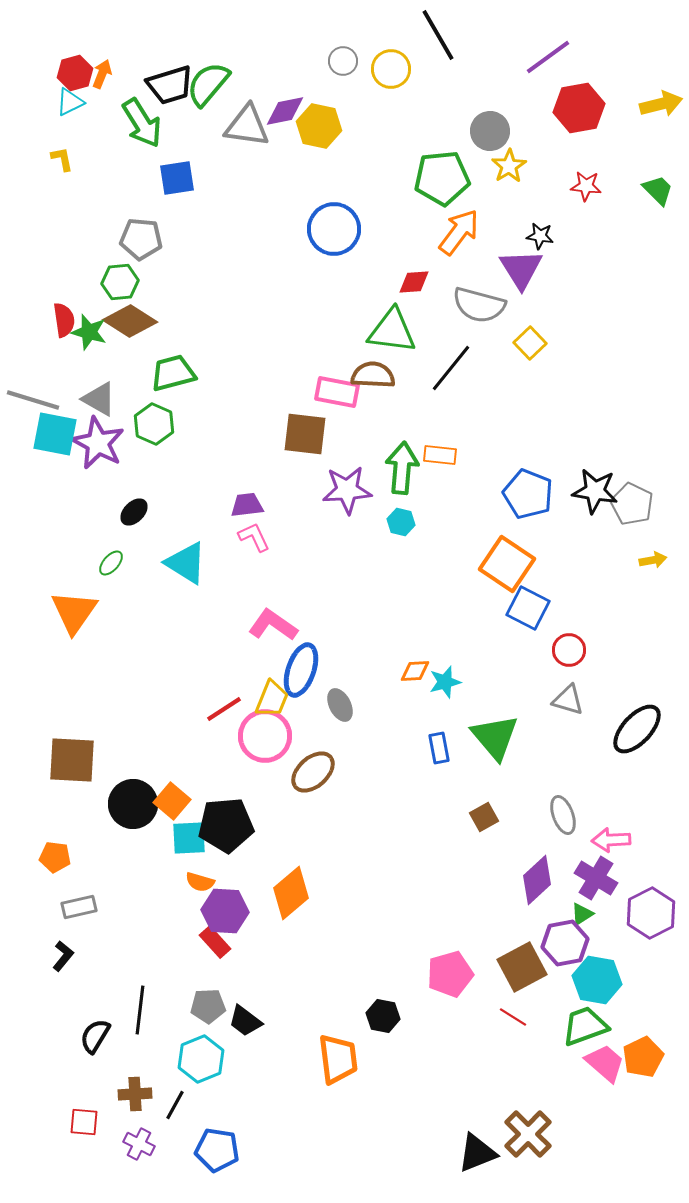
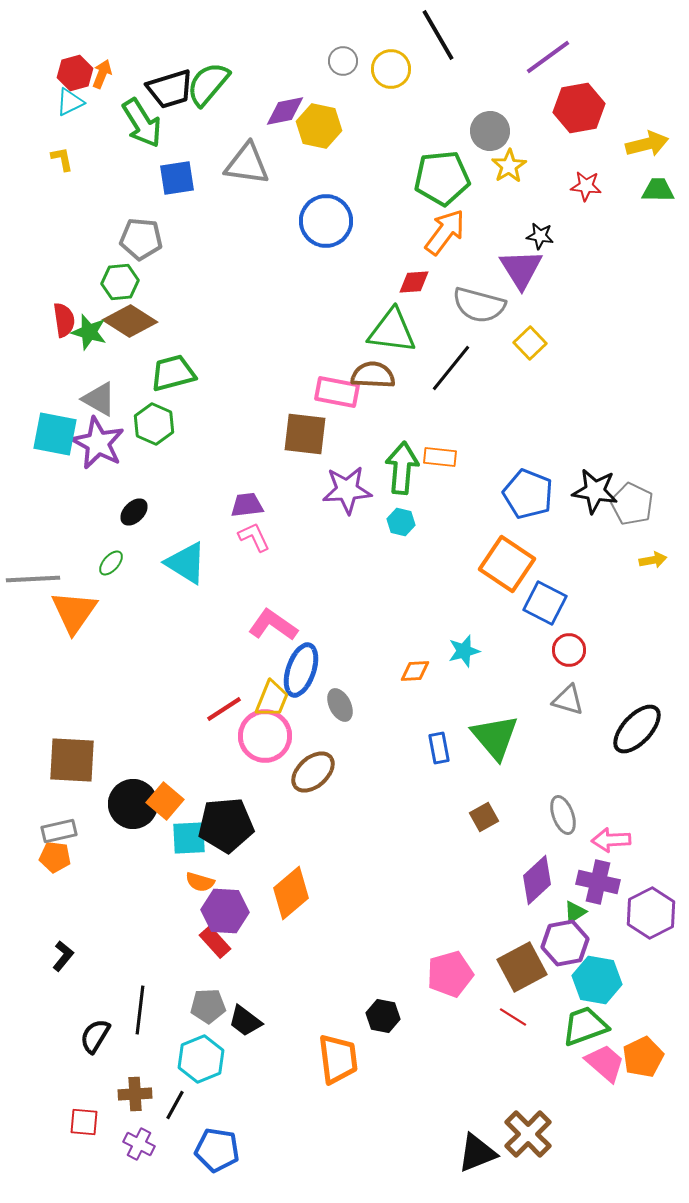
black trapezoid at (170, 85): moved 4 px down
yellow arrow at (661, 104): moved 14 px left, 40 px down
gray triangle at (247, 126): moved 38 px down
green trapezoid at (658, 190): rotated 44 degrees counterclockwise
blue circle at (334, 229): moved 8 px left, 8 px up
orange arrow at (459, 232): moved 14 px left
gray line at (33, 400): moved 179 px down; rotated 20 degrees counterclockwise
orange rectangle at (440, 455): moved 2 px down
blue square at (528, 608): moved 17 px right, 5 px up
cyan star at (445, 682): moved 19 px right, 31 px up
orange square at (172, 801): moved 7 px left
purple cross at (596, 878): moved 2 px right, 4 px down; rotated 18 degrees counterclockwise
gray rectangle at (79, 907): moved 20 px left, 76 px up
green triangle at (582, 914): moved 7 px left, 2 px up
